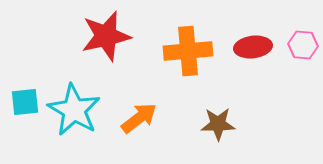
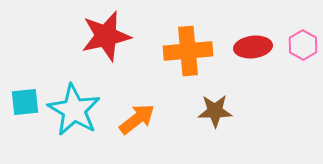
pink hexagon: rotated 24 degrees clockwise
orange arrow: moved 2 px left, 1 px down
brown star: moved 3 px left, 13 px up
